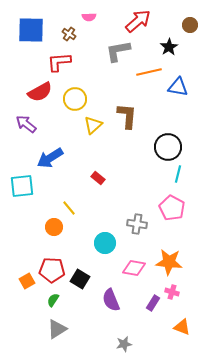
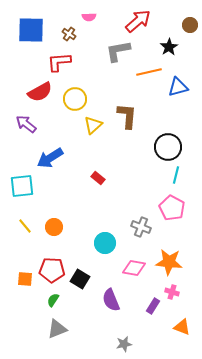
blue triangle: rotated 25 degrees counterclockwise
cyan line: moved 2 px left, 1 px down
yellow line: moved 44 px left, 18 px down
gray cross: moved 4 px right, 3 px down; rotated 12 degrees clockwise
orange square: moved 2 px left, 2 px up; rotated 35 degrees clockwise
purple rectangle: moved 3 px down
gray triangle: rotated 10 degrees clockwise
